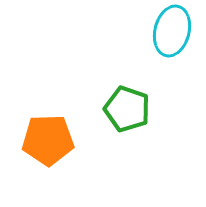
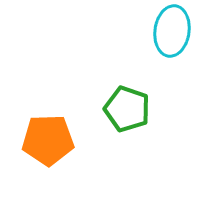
cyan ellipse: rotated 6 degrees counterclockwise
